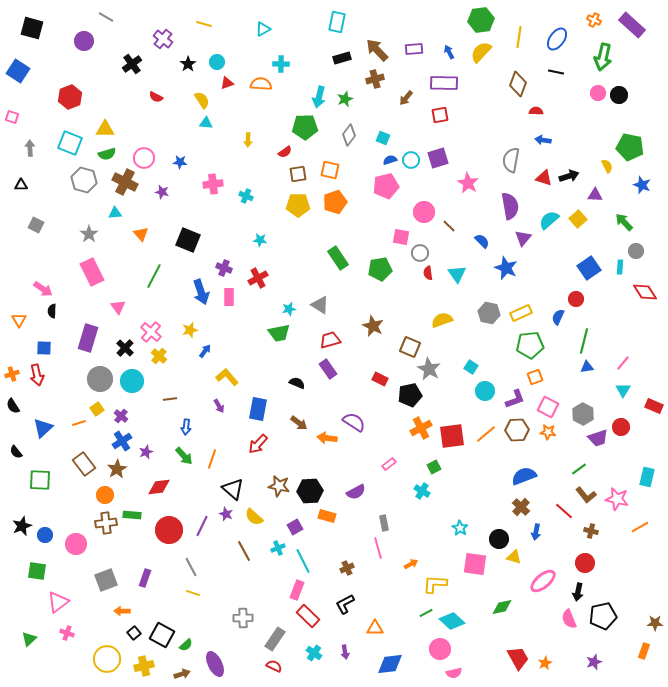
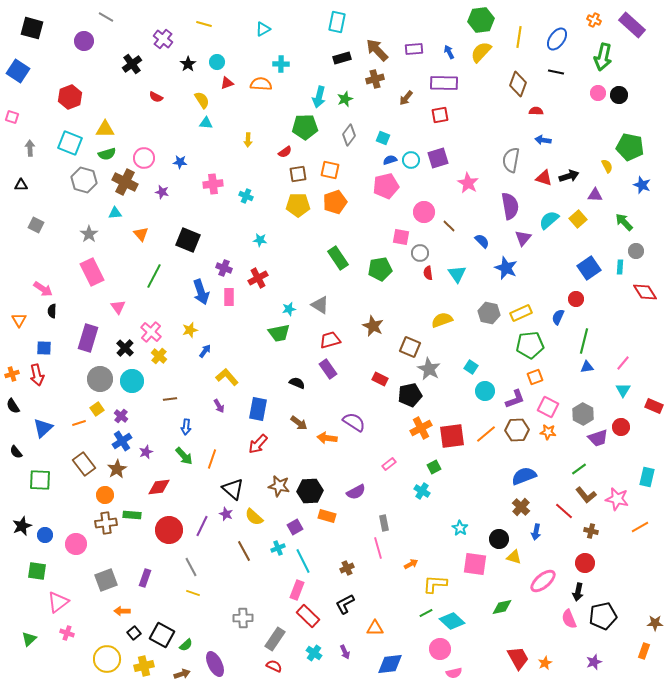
purple arrow at (345, 652): rotated 16 degrees counterclockwise
